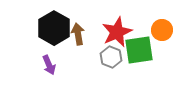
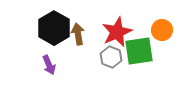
green square: moved 1 px down
